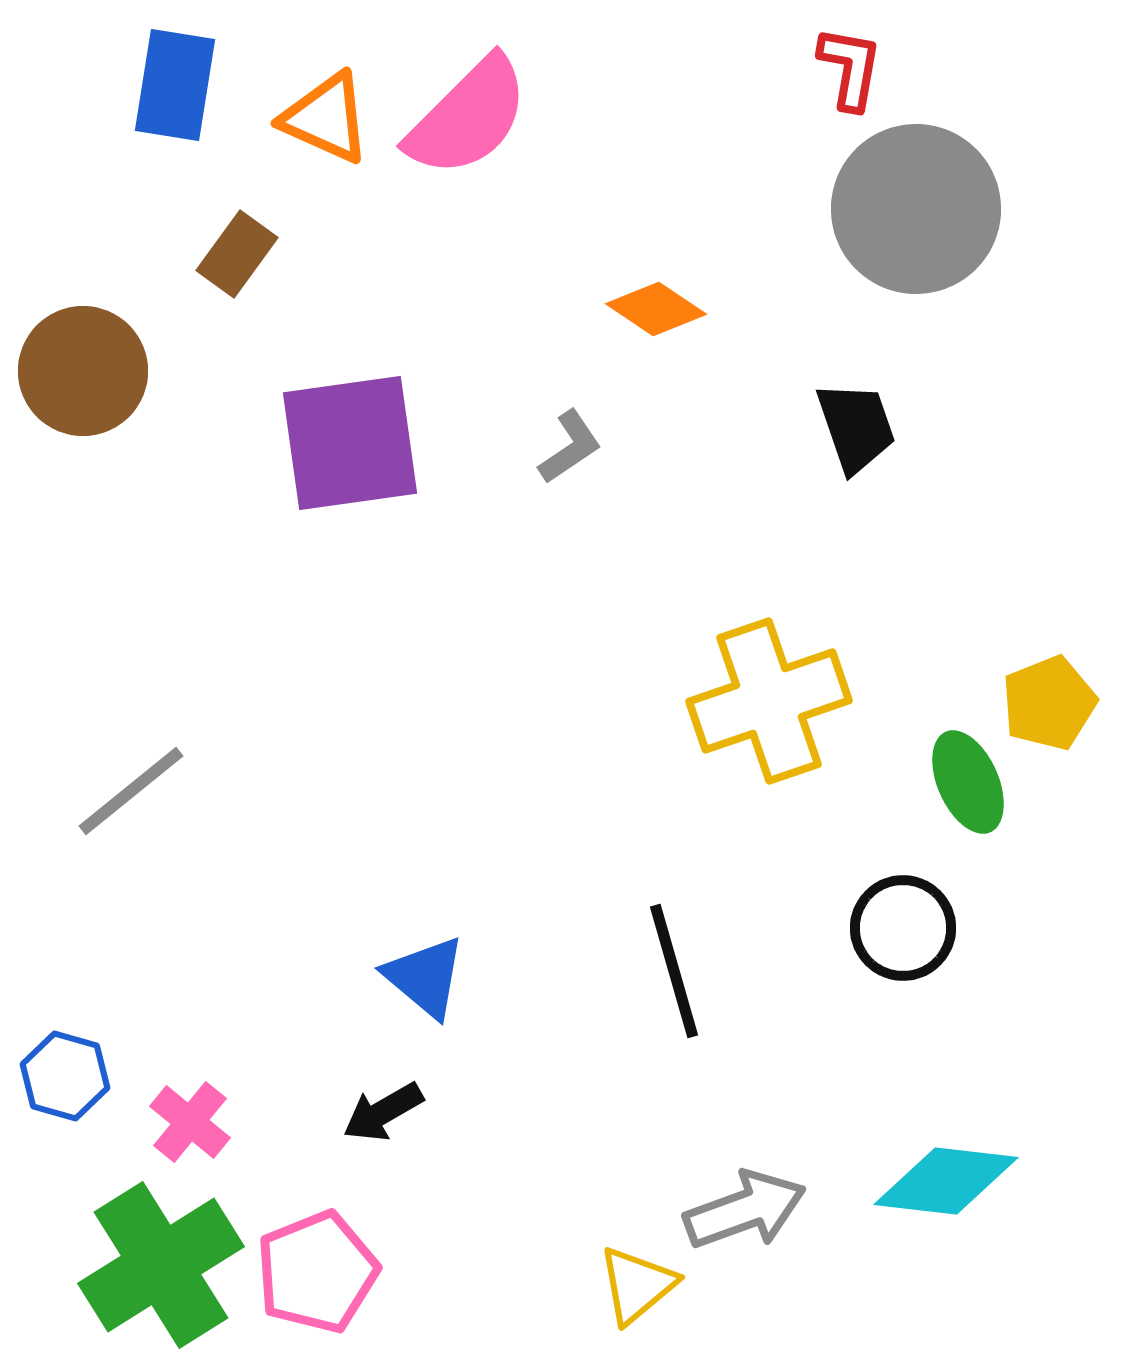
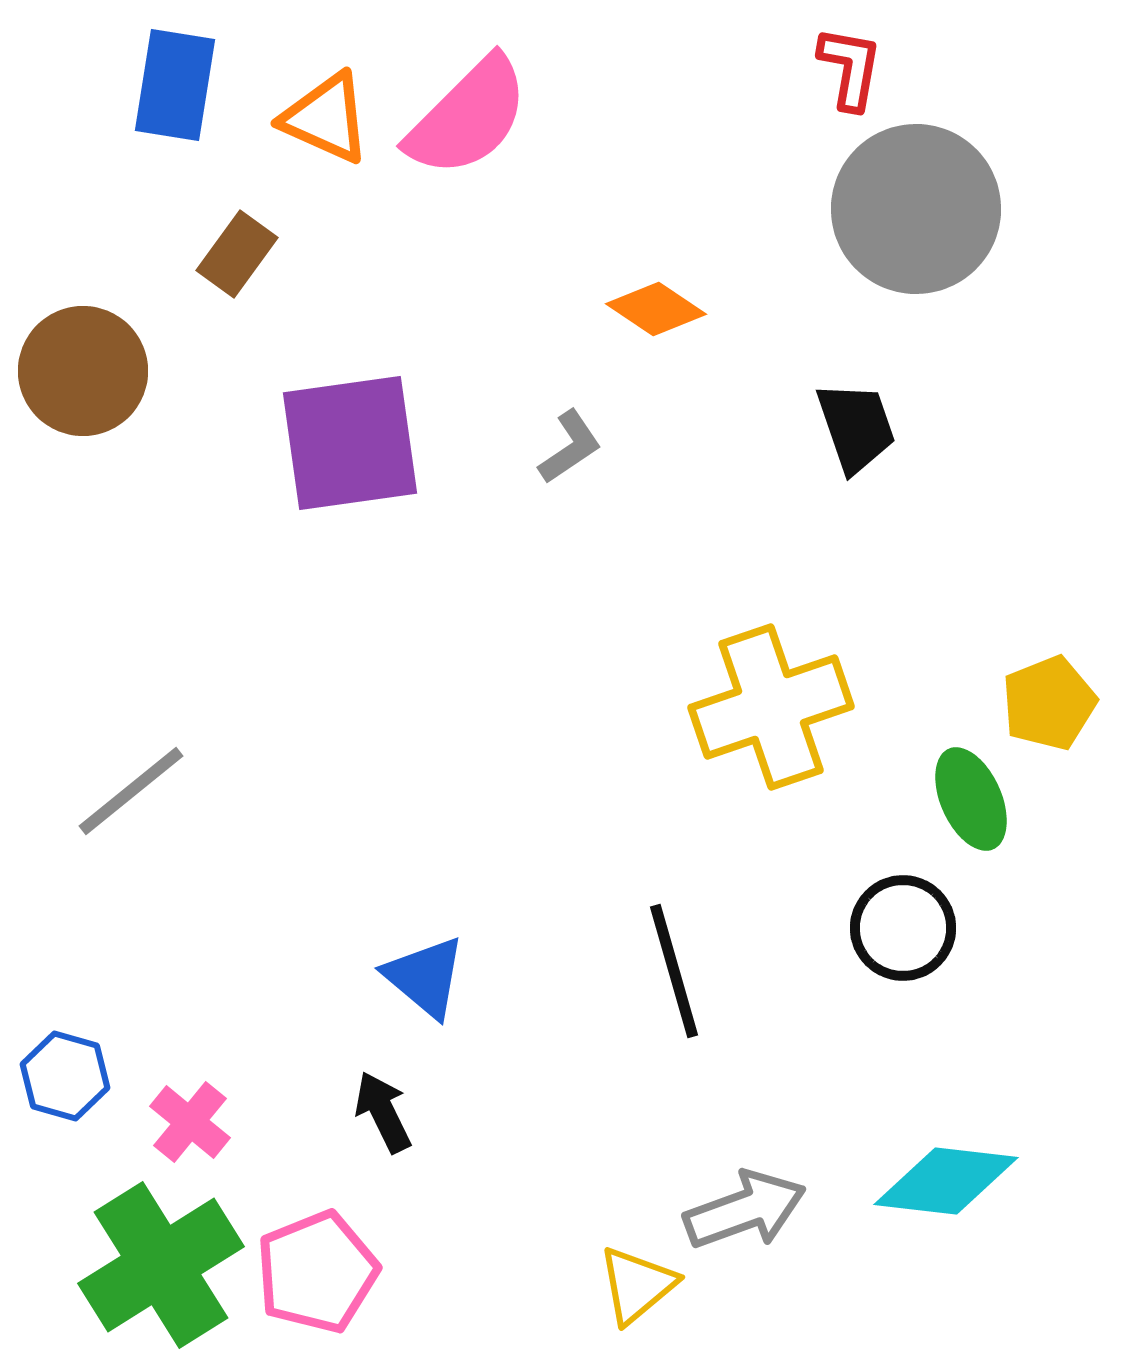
yellow cross: moved 2 px right, 6 px down
green ellipse: moved 3 px right, 17 px down
black arrow: rotated 94 degrees clockwise
